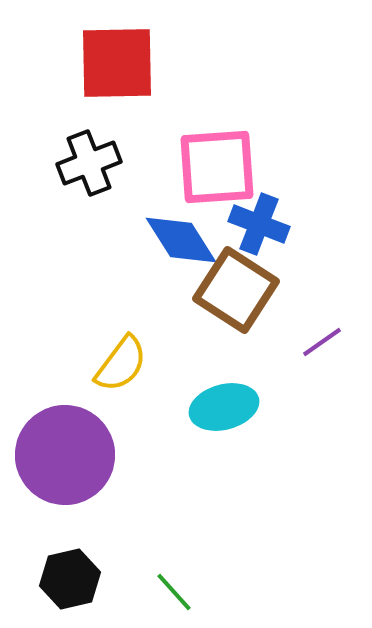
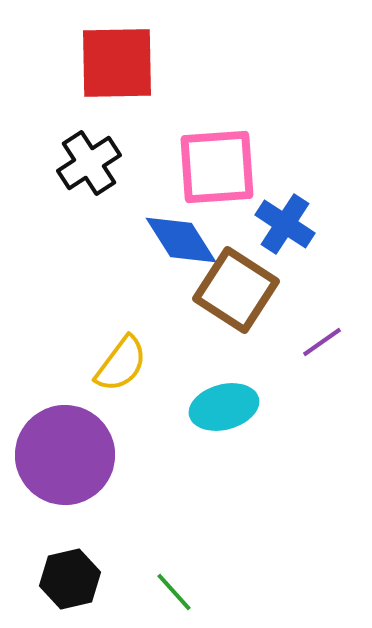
black cross: rotated 12 degrees counterclockwise
blue cross: moved 26 px right; rotated 12 degrees clockwise
